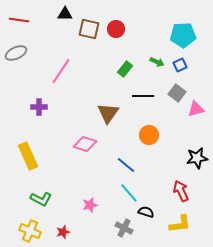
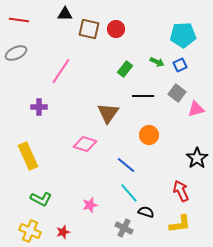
black star: rotated 25 degrees counterclockwise
